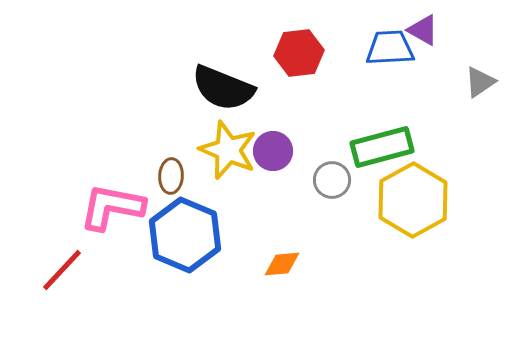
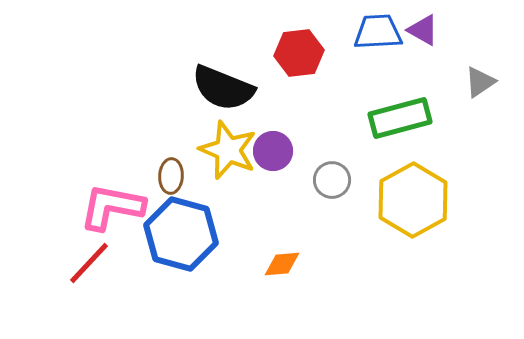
blue trapezoid: moved 12 px left, 16 px up
green rectangle: moved 18 px right, 29 px up
blue hexagon: moved 4 px left, 1 px up; rotated 8 degrees counterclockwise
red line: moved 27 px right, 7 px up
